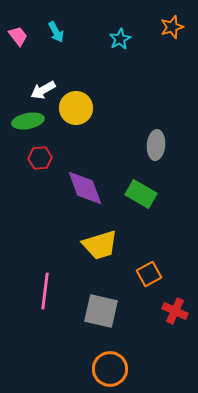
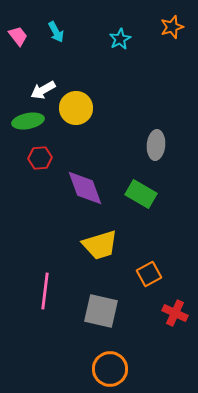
red cross: moved 2 px down
